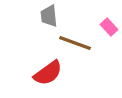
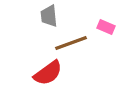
pink rectangle: moved 3 px left; rotated 24 degrees counterclockwise
brown line: moved 4 px left; rotated 40 degrees counterclockwise
